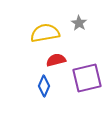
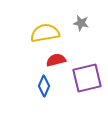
gray star: moved 2 px right; rotated 21 degrees counterclockwise
